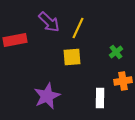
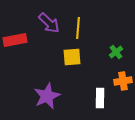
purple arrow: moved 1 px down
yellow line: rotated 20 degrees counterclockwise
